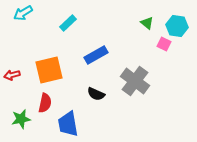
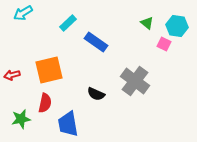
blue rectangle: moved 13 px up; rotated 65 degrees clockwise
